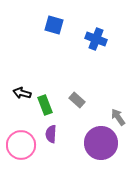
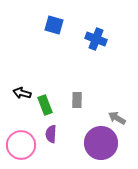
gray rectangle: rotated 49 degrees clockwise
gray arrow: moved 1 px left, 1 px down; rotated 24 degrees counterclockwise
